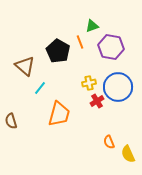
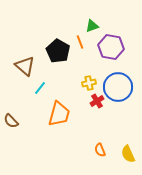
brown semicircle: rotated 28 degrees counterclockwise
orange semicircle: moved 9 px left, 8 px down
